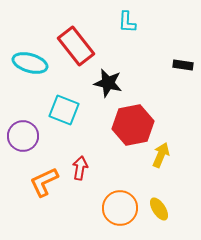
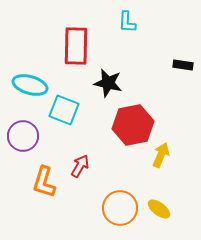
red rectangle: rotated 39 degrees clockwise
cyan ellipse: moved 22 px down
red arrow: moved 2 px up; rotated 20 degrees clockwise
orange L-shape: rotated 48 degrees counterclockwise
yellow ellipse: rotated 20 degrees counterclockwise
